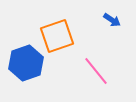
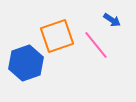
pink line: moved 26 px up
